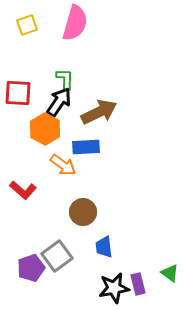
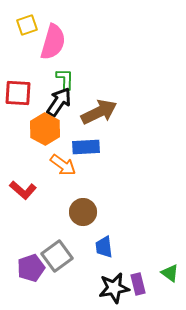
pink semicircle: moved 22 px left, 19 px down
